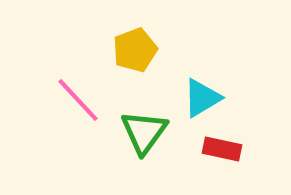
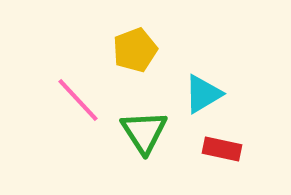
cyan triangle: moved 1 px right, 4 px up
green triangle: rotated 9 degrees counterclockwise
